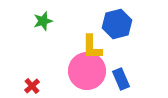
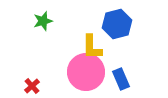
pink circle: moved 1 px left, 1 px down
